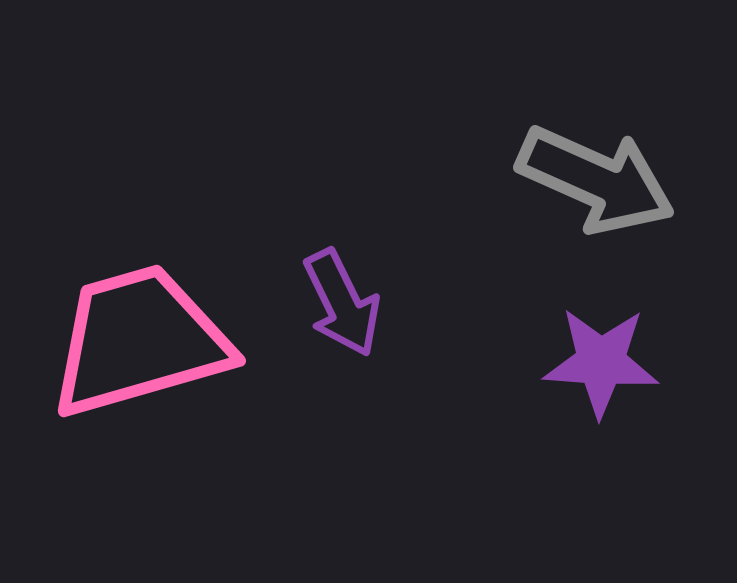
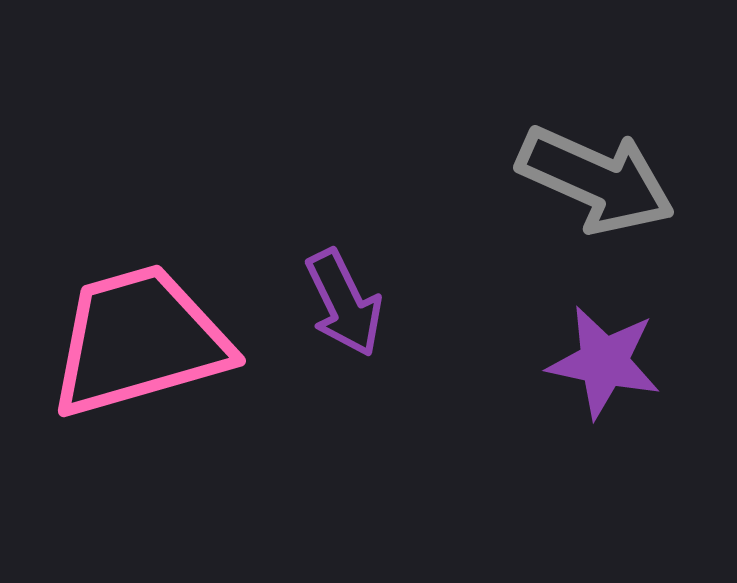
purple arrow: moved 2 px right
purple star: moved 3 px right; rotated 8 degrees clockwise
